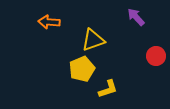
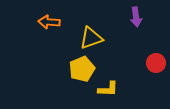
purple arrow: rotated 144 degrees counterclockwise
yellow triangle: moved 2 px left, 2 px up
red circle: moved 7 px down
yellow L-shape: rotated 20 degrees clockwise
